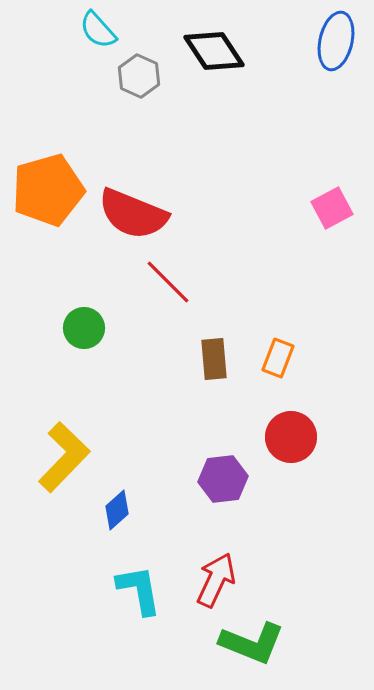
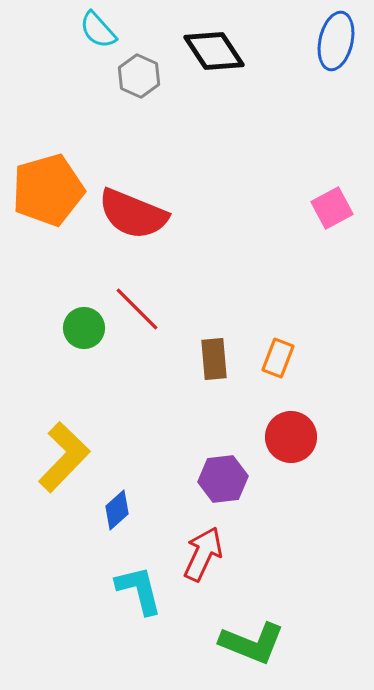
red line: moved 31 px left, 27 px down
red arrow: moved 13 px left, 26 px up
cyan L-shape: rotated 4 degrees counterclockwise
